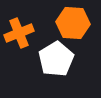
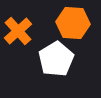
orange cross: moved 1 px left, 2 px up; rotated 20 degrees counterclockwise
